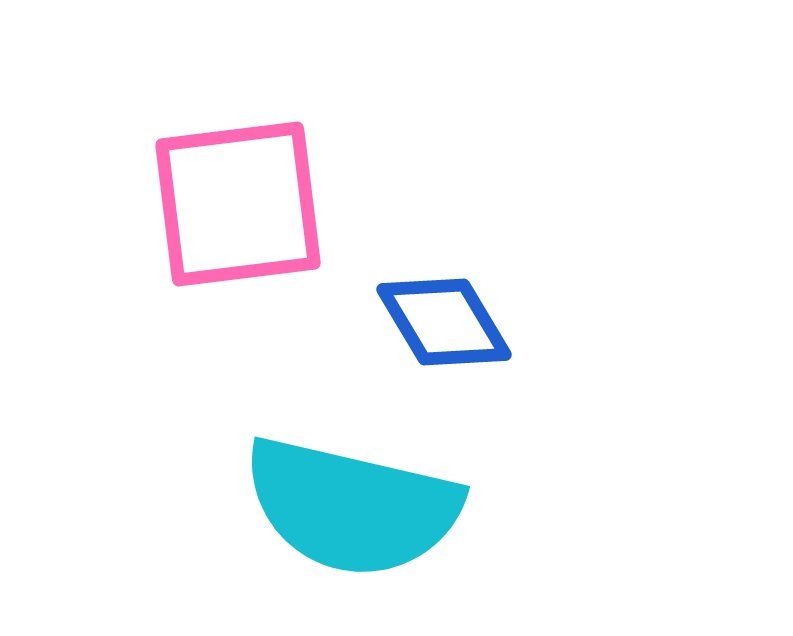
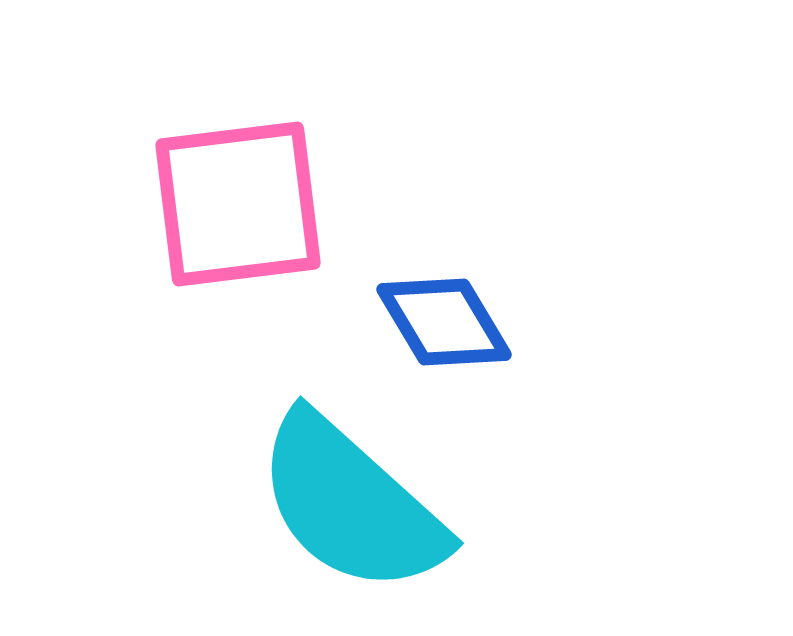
cyan semicircle: moved 1 px left, 3 px up; rotated 29 degrees clockwise
